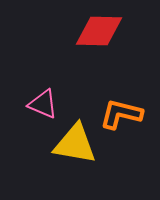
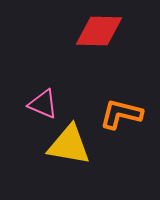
yellow triangle: moved 6 px left, 1 px down
